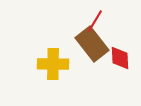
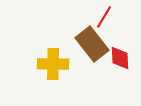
red line: moved 9 px right, 4 px up
